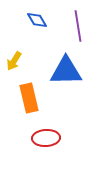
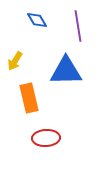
yellow arrow: moved 1 px right
